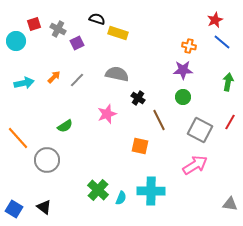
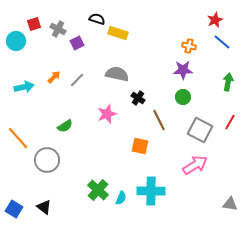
cyan arrow: moved 4 px down
